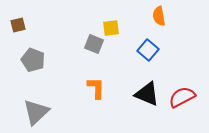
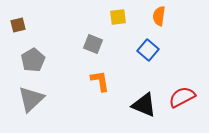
orange semicircle: rotated 18 degrees clockwise
yellow square: moved 7 px right, 11 px up
gray square: moved 1 px left
gray pentagon: rotated 20 degrees clockwise
orange L-shape: moved 4 px right, 7 px up; rotated 10 degrees counterclockwise
black triangle: moved 3 px left, 11 px down
gray triangle: moved 5 px left, 13 px up
